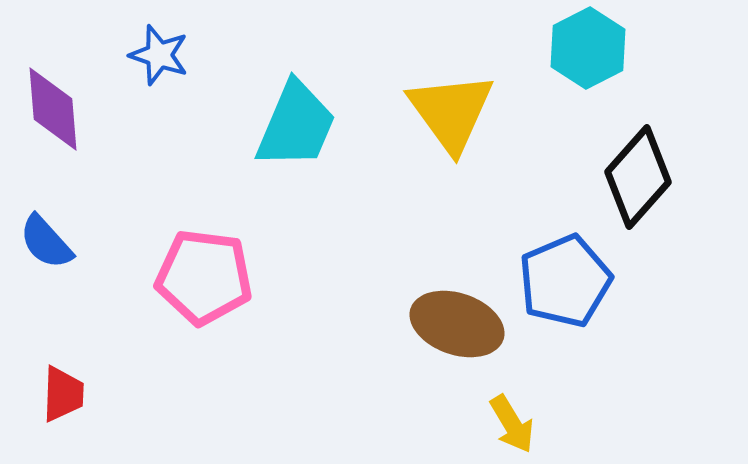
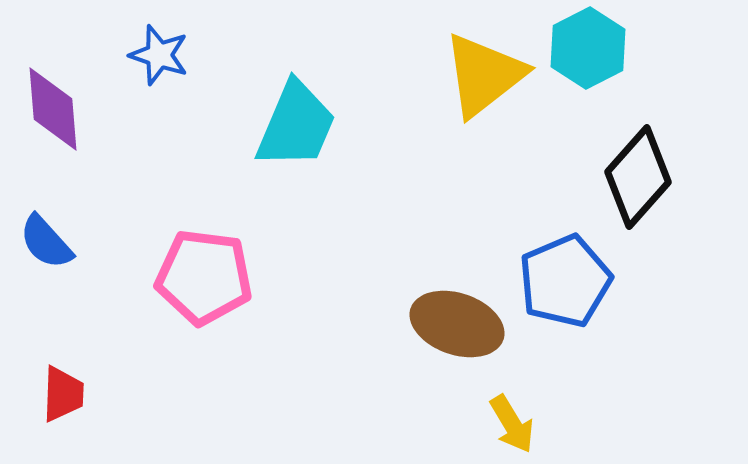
yellow triangle: moved 33 px right, 37 px up; rotated 28 degrees clockwise
